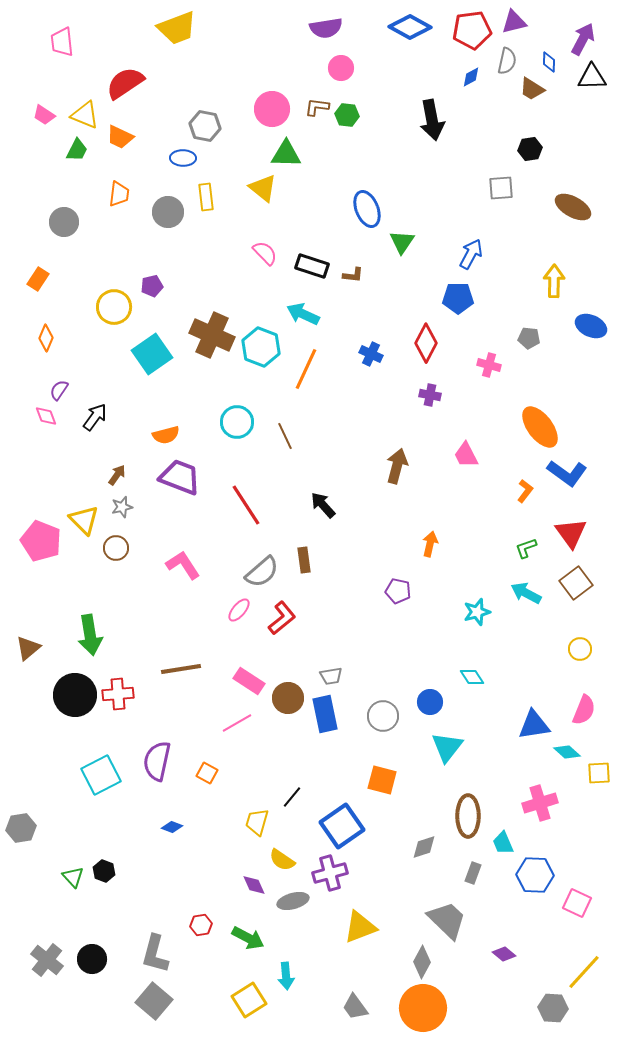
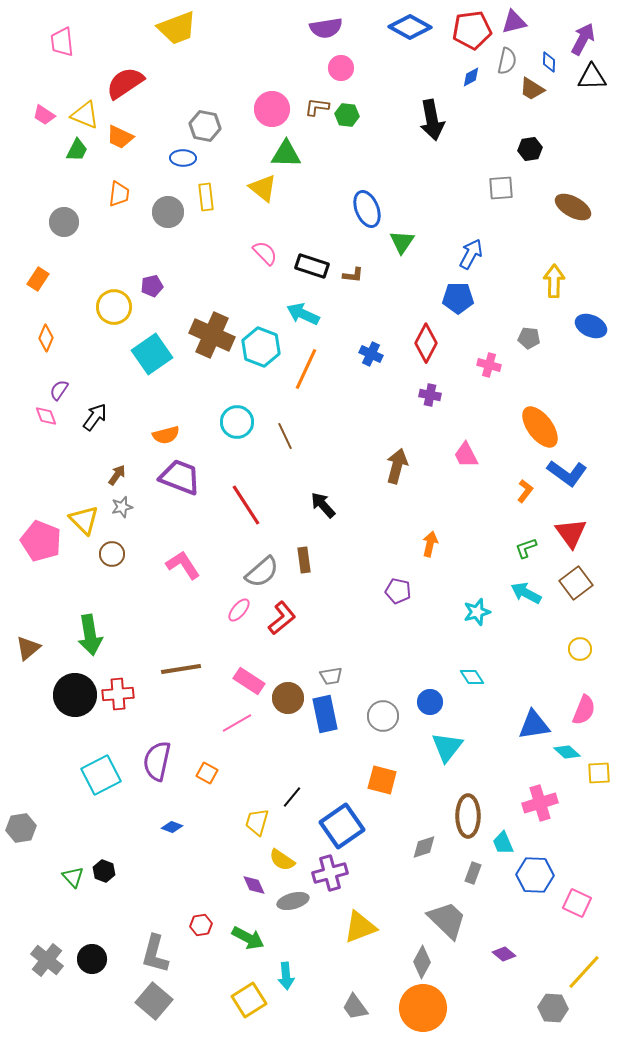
brown circle at (116, 548): moved 4 px left, 6 px down
